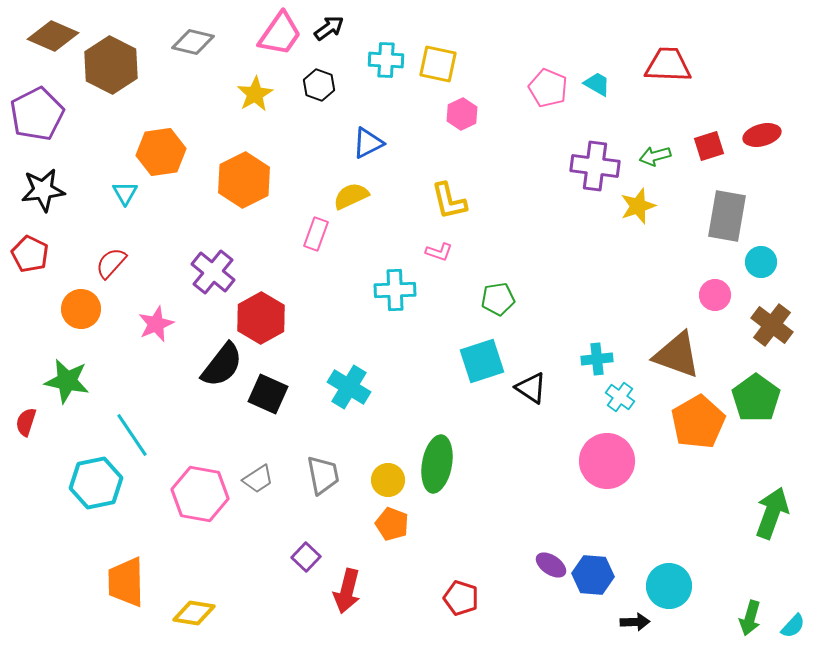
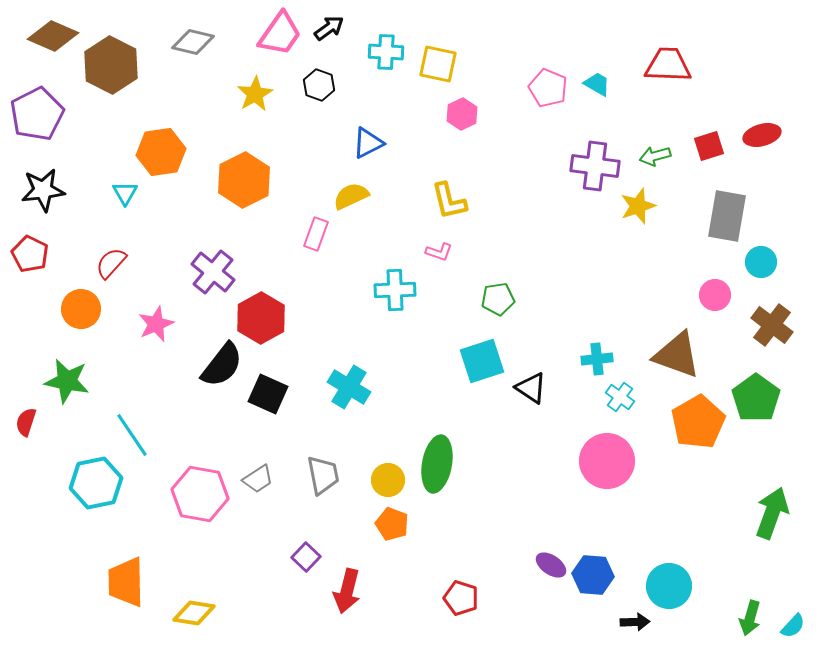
cyan cross at (386, 60): moved 8 px up
